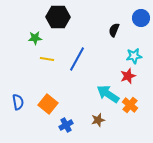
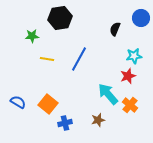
black hexagon: moved 2 px right, 1 px down; rotated 10 degrees counterclockwise
black semicircle: moved 1 px right, 1 px up
green star: moved 3 px left, 2 px up
blue line: moved 2 px right
cyan arrow: rotated 15 degrees clockwise
blue semicircle: rotated 49 degrees counterclockwise
blue cross: moved 1 px left, 2 px up; rotated 16 degrees clockwise
